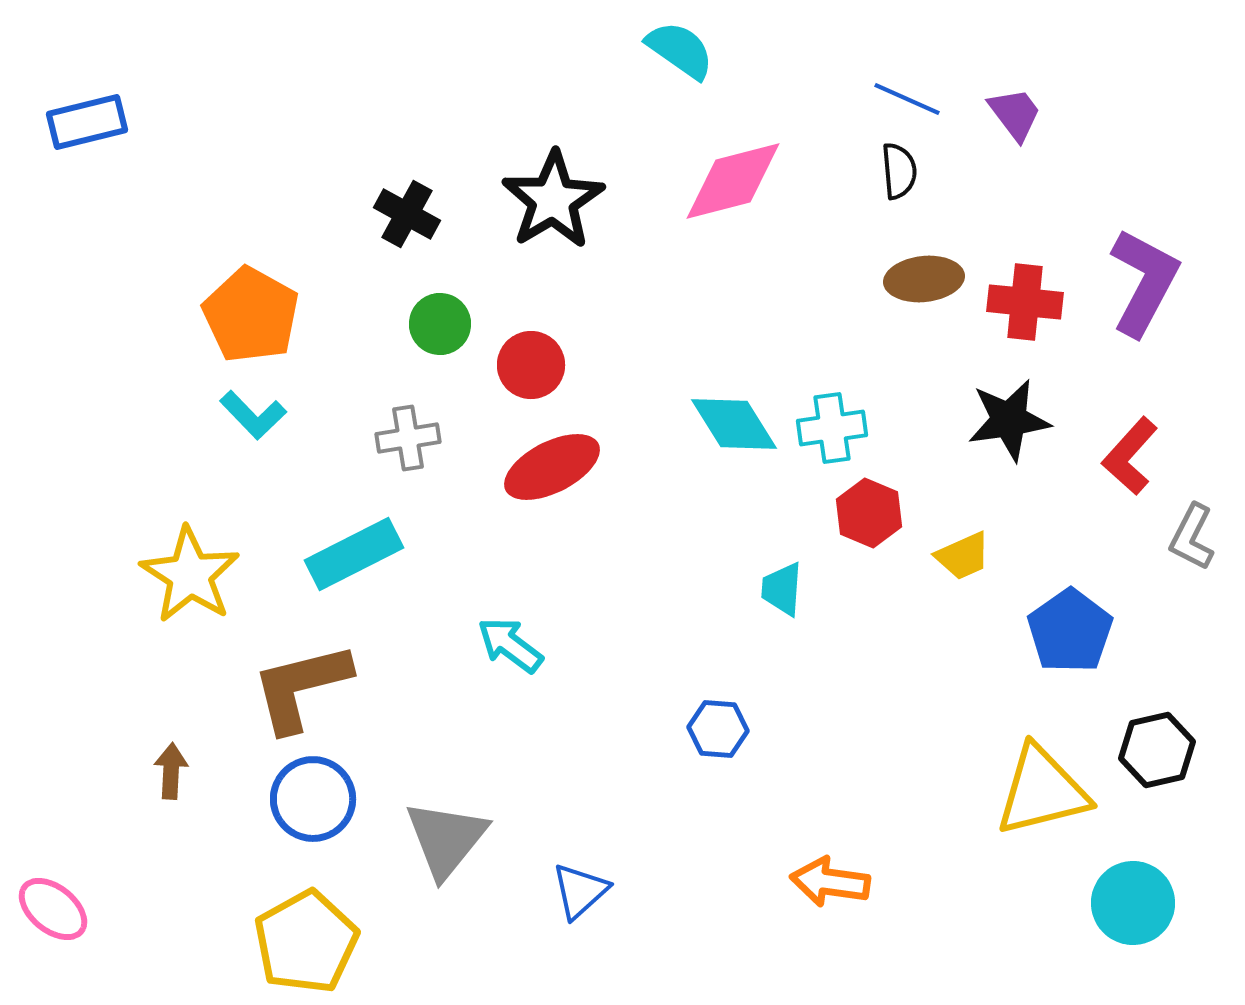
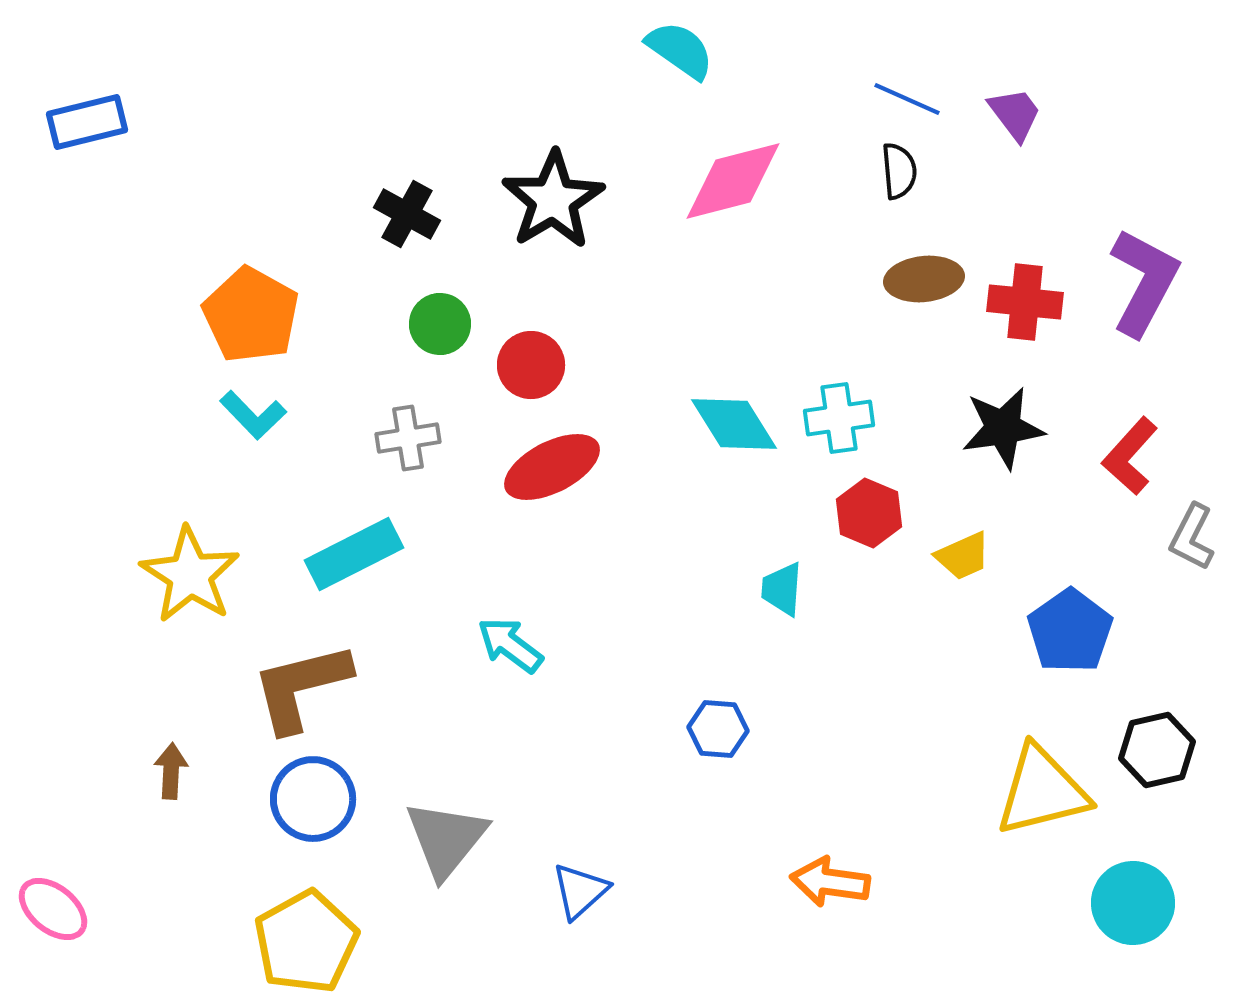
black star at (1009, 420): moved 6 px left, 8 px down
cyan cross at (832, 428): moved 7 px right, 10 px up
